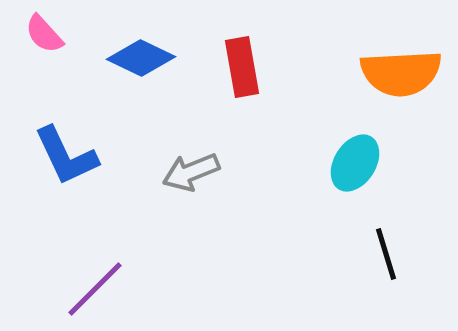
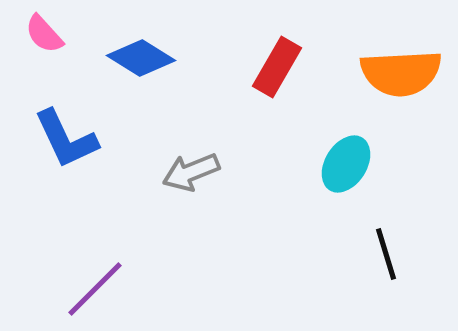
blue diamond: rotated 6 degrees clockwise
red rectangle: moved 35 px right; rotated 40 degrees clockwise
blue L-shape: moved 17 px up
cyan ellipse: moved 9 px left, 1 px down
